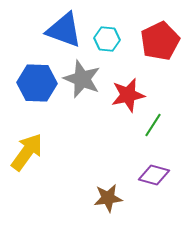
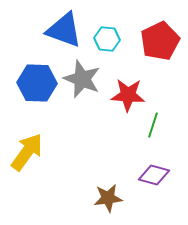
red star: rotated 16 degrees clockwise
green line: rotated 15 degrees counterclockwise
